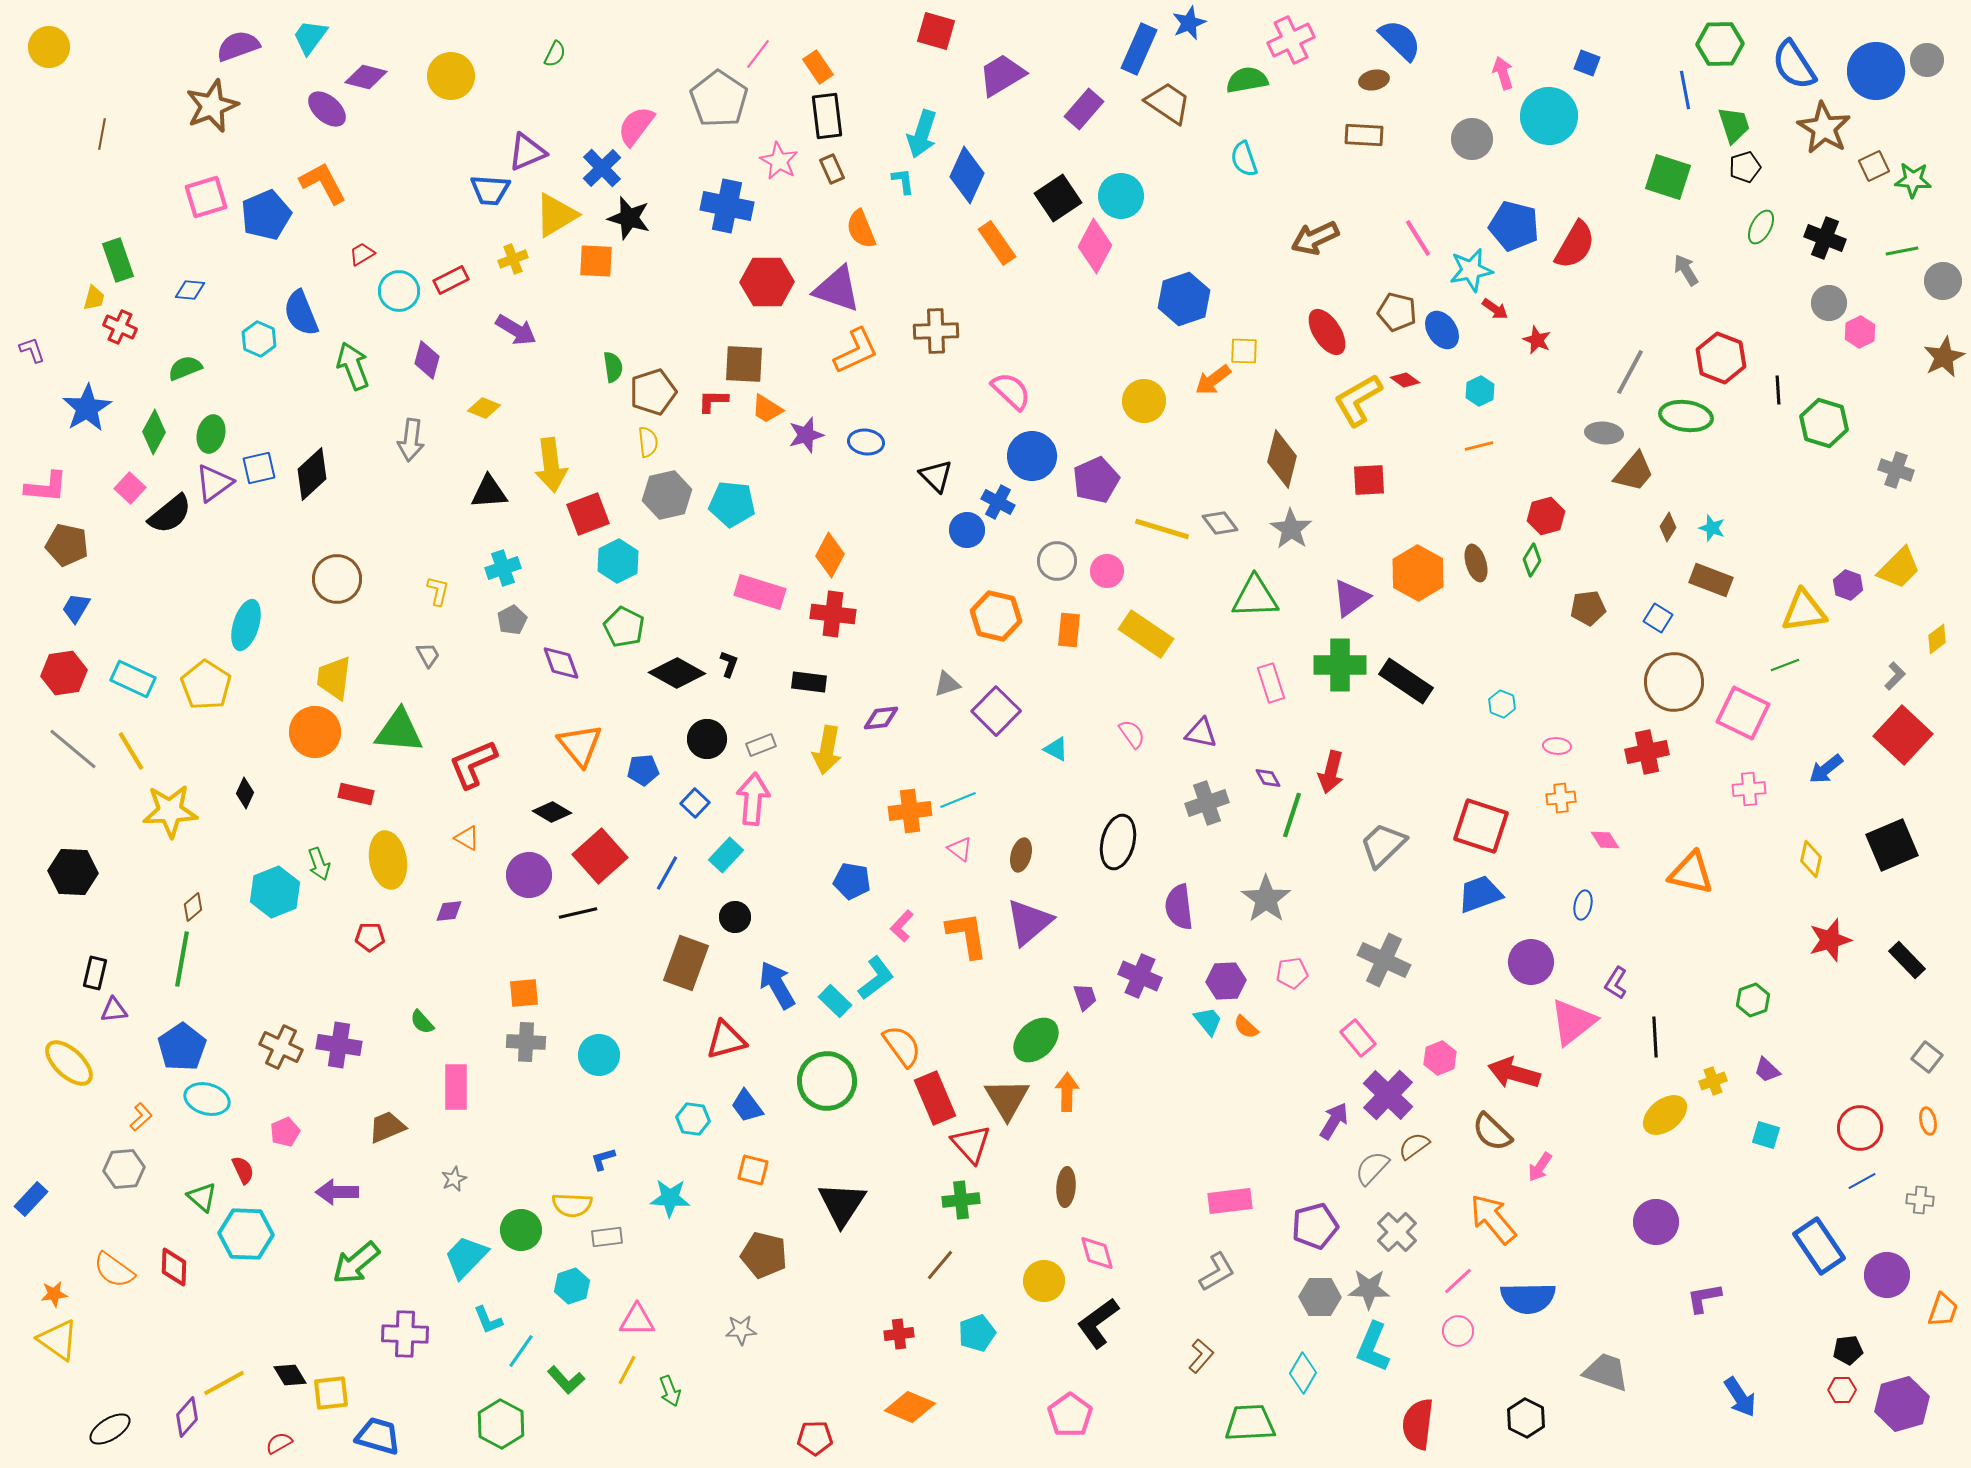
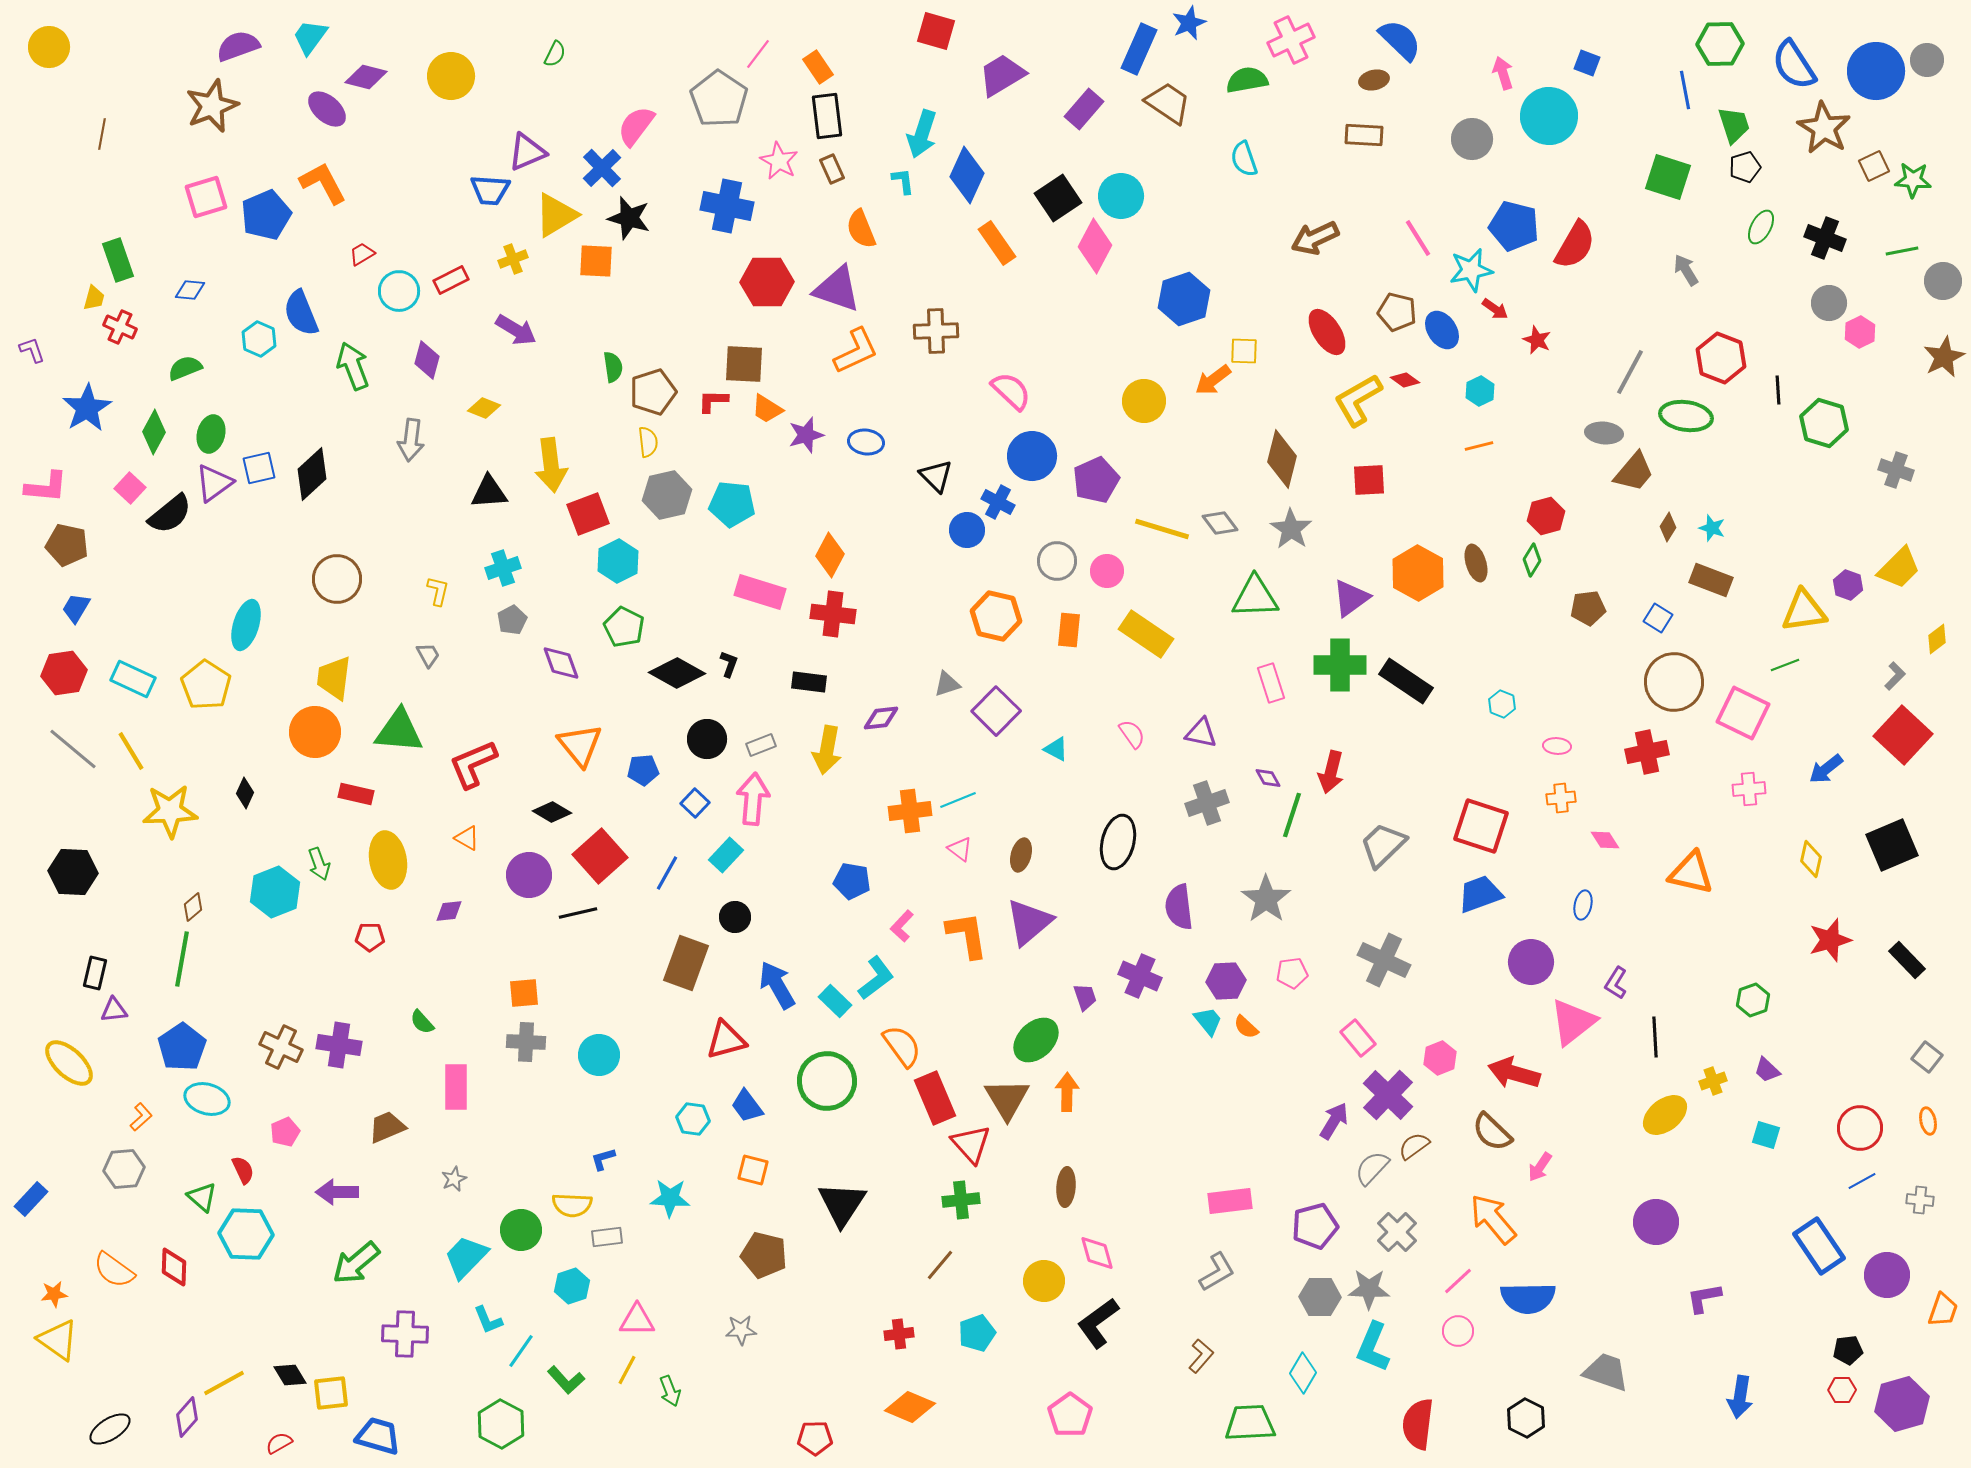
blue arrow at (1740, 1397): rotated 42 degrees clockwise
